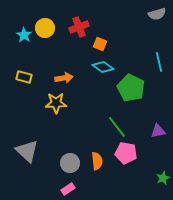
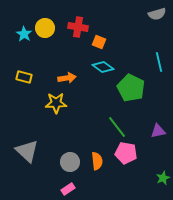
red cross: moved 1 px left; rotated 30 degrees clockwise
cyan star: moved 1 px up
orange square: moved 1 px left, 2 px up
orange arrow: moved 3 px right
gray circle: moved 1 px up
